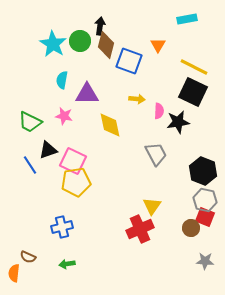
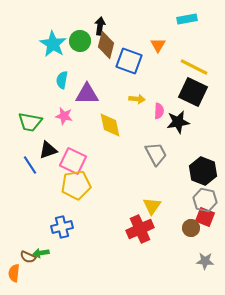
green trapezoid: rotated 15 degrees counterclockwise
yellow pentagon: moved 3 px down
green arrow: moved 26 px left, 11 px up
